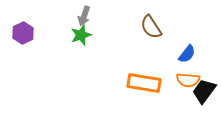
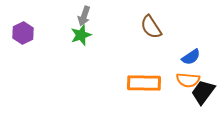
blue semicircle: moved 4 px right, 3 px down; rotated 18 degrees clockwise
orange rectangle: rotated 8 degrees counterclockwise
black trapezoid: moved 1 px left, 1 px down
